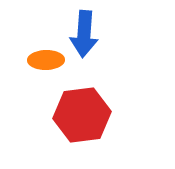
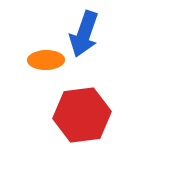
blue arrow: rotated 15 degrees clockwise
